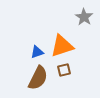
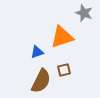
gray star: moved 4 px up; rotated 12 degrees counterclockwise
orange triangle: moved 9 px up
brown semicircle: moved 3 px right, 3 px down
